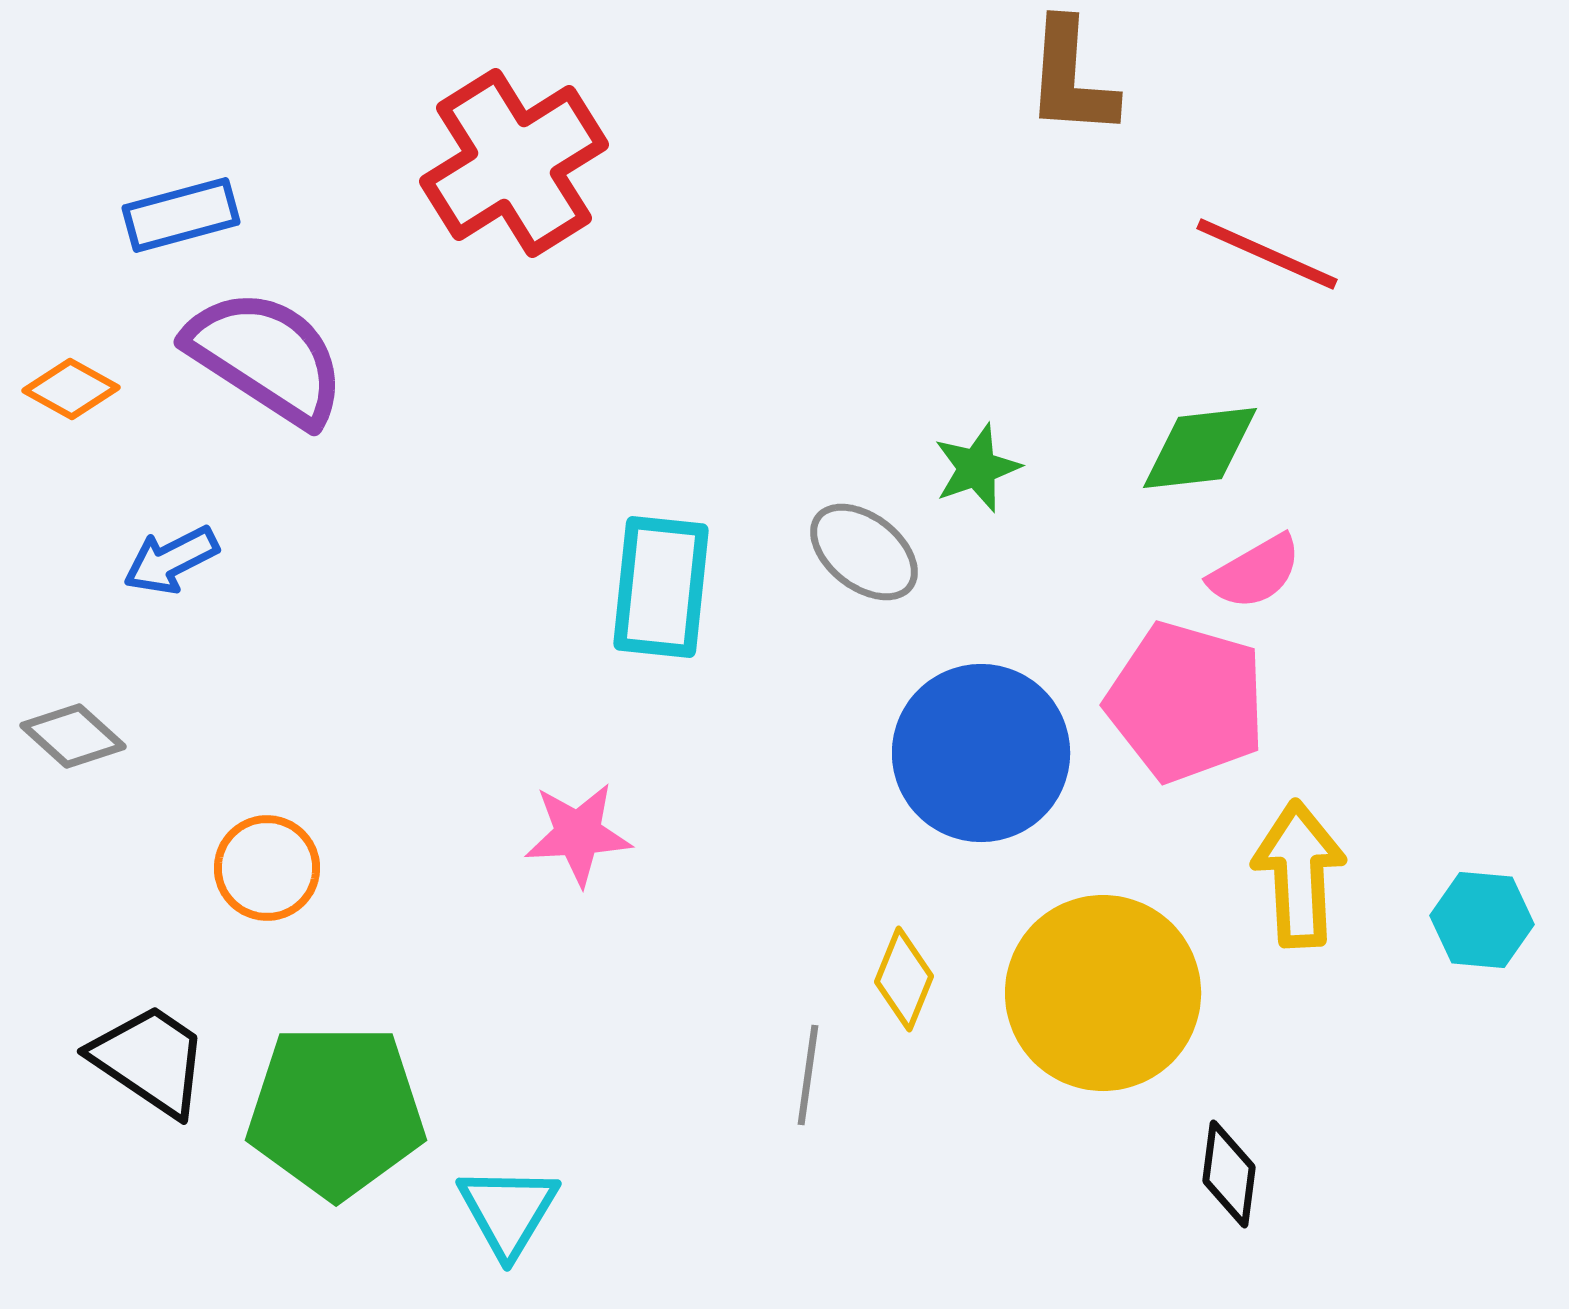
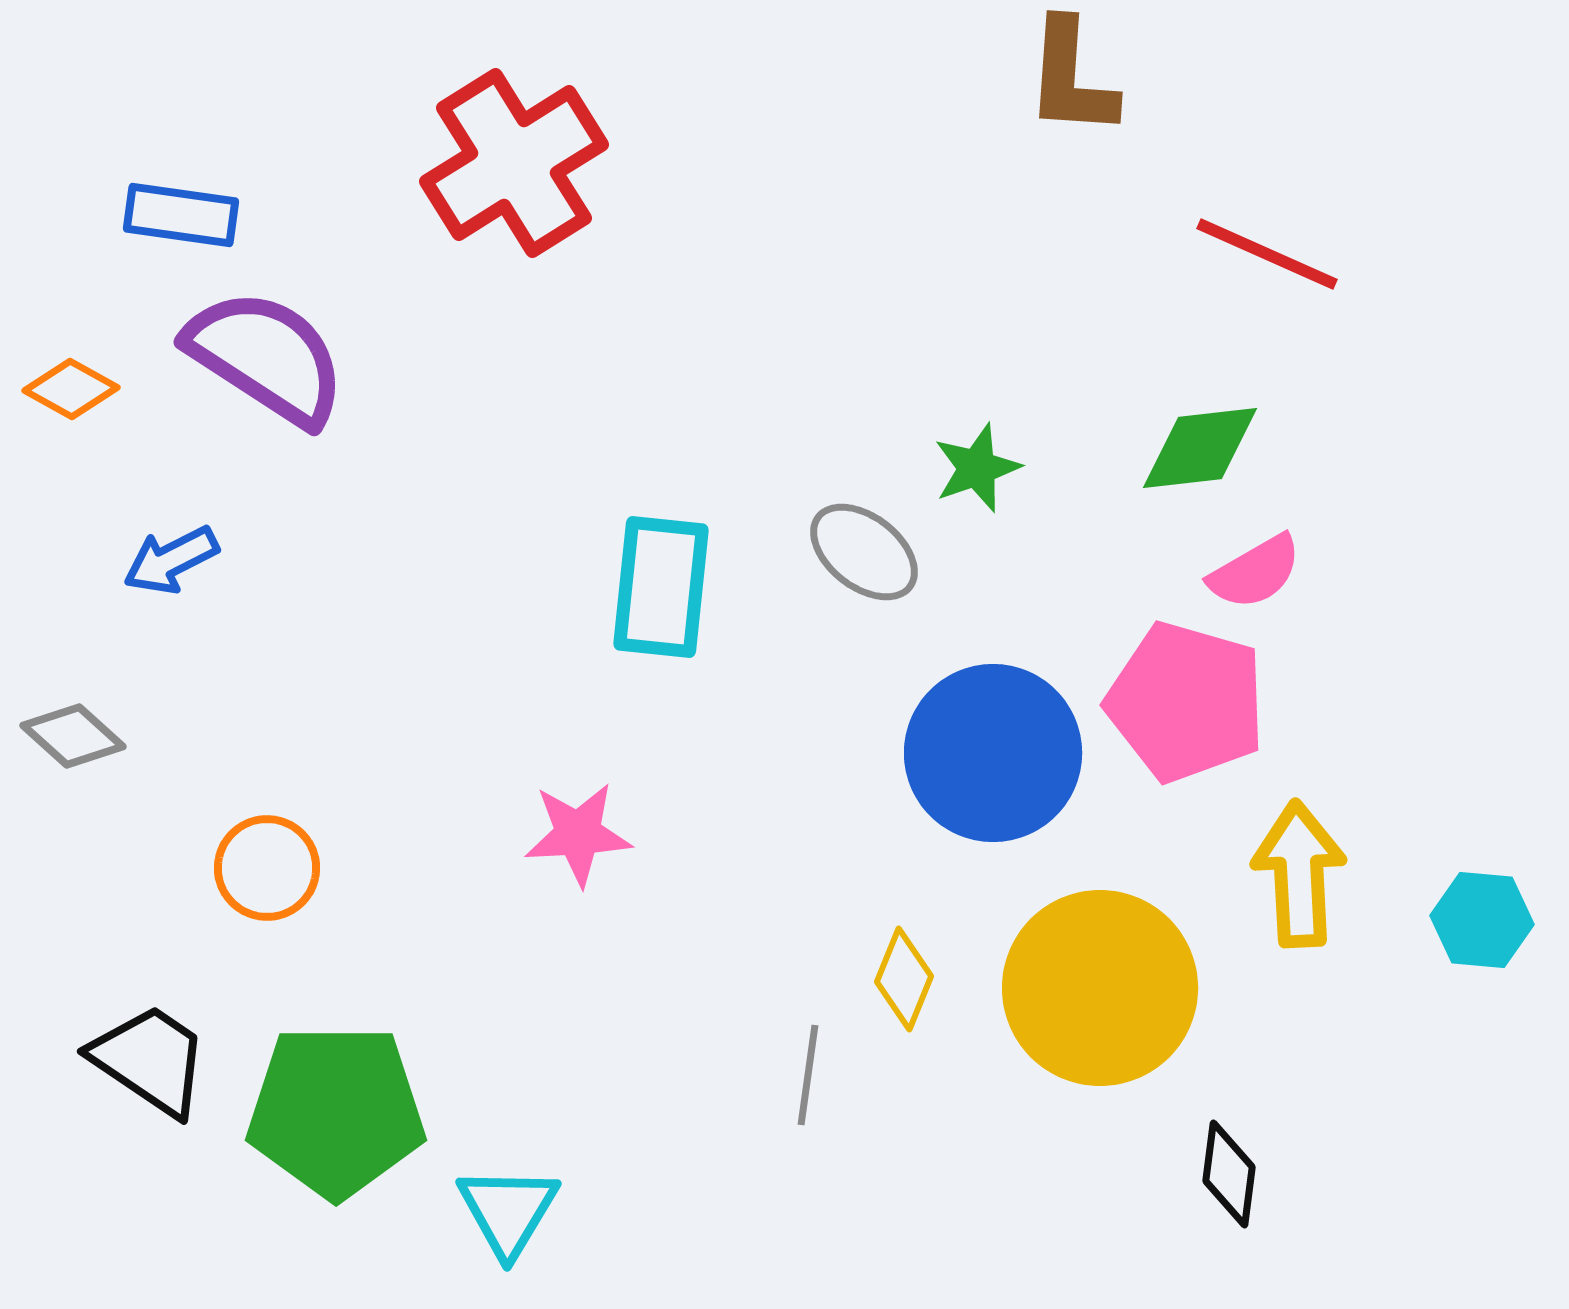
blue rectangle: rotated 23 degrees clockwise
blue circle: moved 12 px right
yellow circle: moved 3 px left, 5 px up
